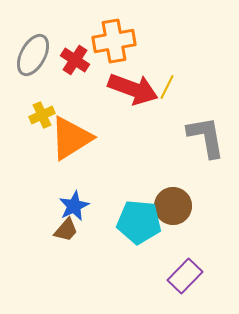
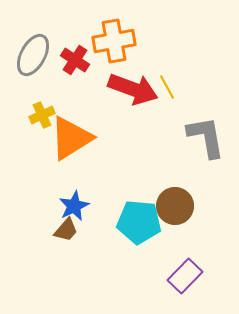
yellow line: rotated 55 degrees counterclockwise
brown circle: moved 2 px right
